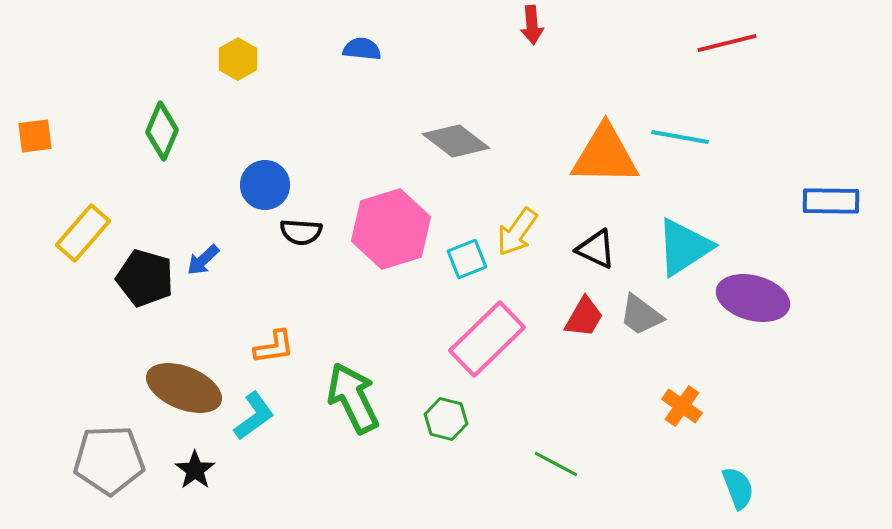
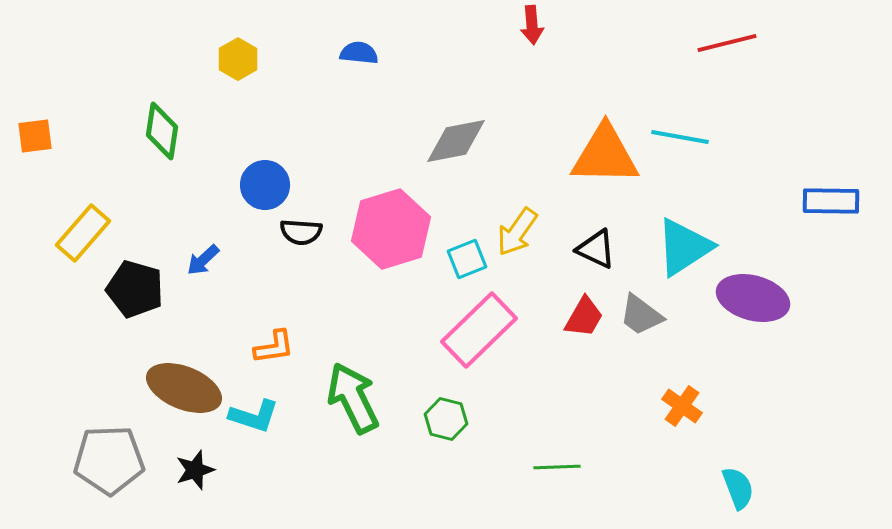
blue semicircle: moved 3 px left, 4 px down
green diamond: rotated 14 degrees counterclockwise
gray diamond: rotated 48 degrees counterclockwise
black pentagon: moved 10 px left, 11 px down
pink rectangle: moved 8 px left, 9 px up
cyan L-shape: rotated 54 degrees clockwise
green line: moved 1 px right, 3 px down; rotated 30 degrees counterclockwise
black star: rotated 18 degrees clockwise
